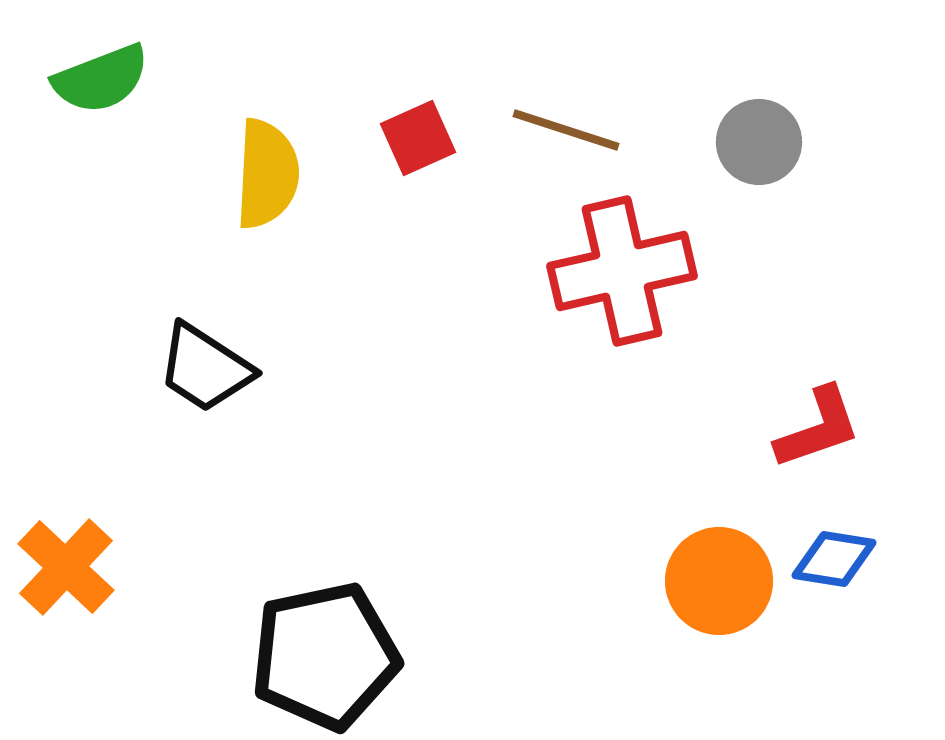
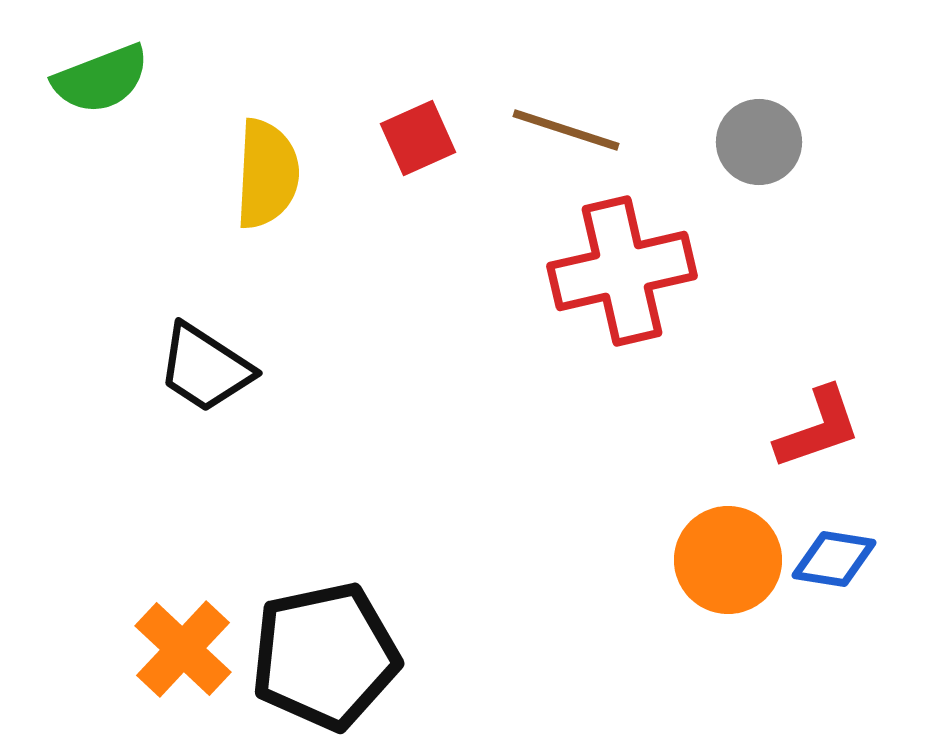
orange cross: moved 117 px right, 82 px down
orange circle: moved 9 px right, 21 px up
